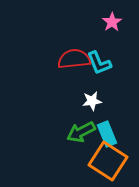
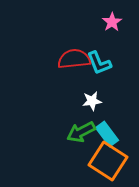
cyan rectangle: rotated 15 degrees counterclockwise
